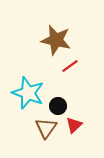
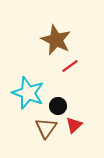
brown star: rotated 12 degrees clockwise
